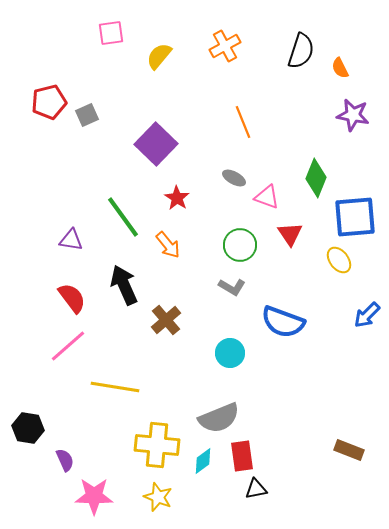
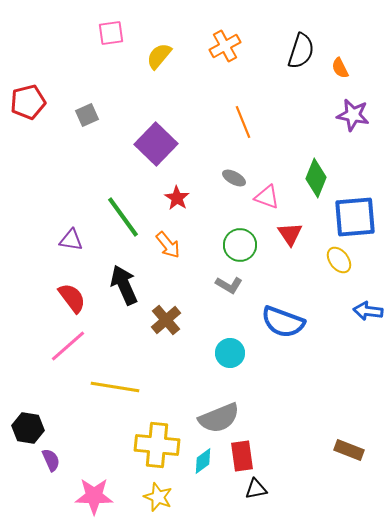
red pentagon: moved 21 px left
gray L-shape: moved 3 px left, 2 px up
blue arrow: moved 1 px right, 4 px up; rotated 52 degrees clockwise
purple semicircle: moved 14 px left
